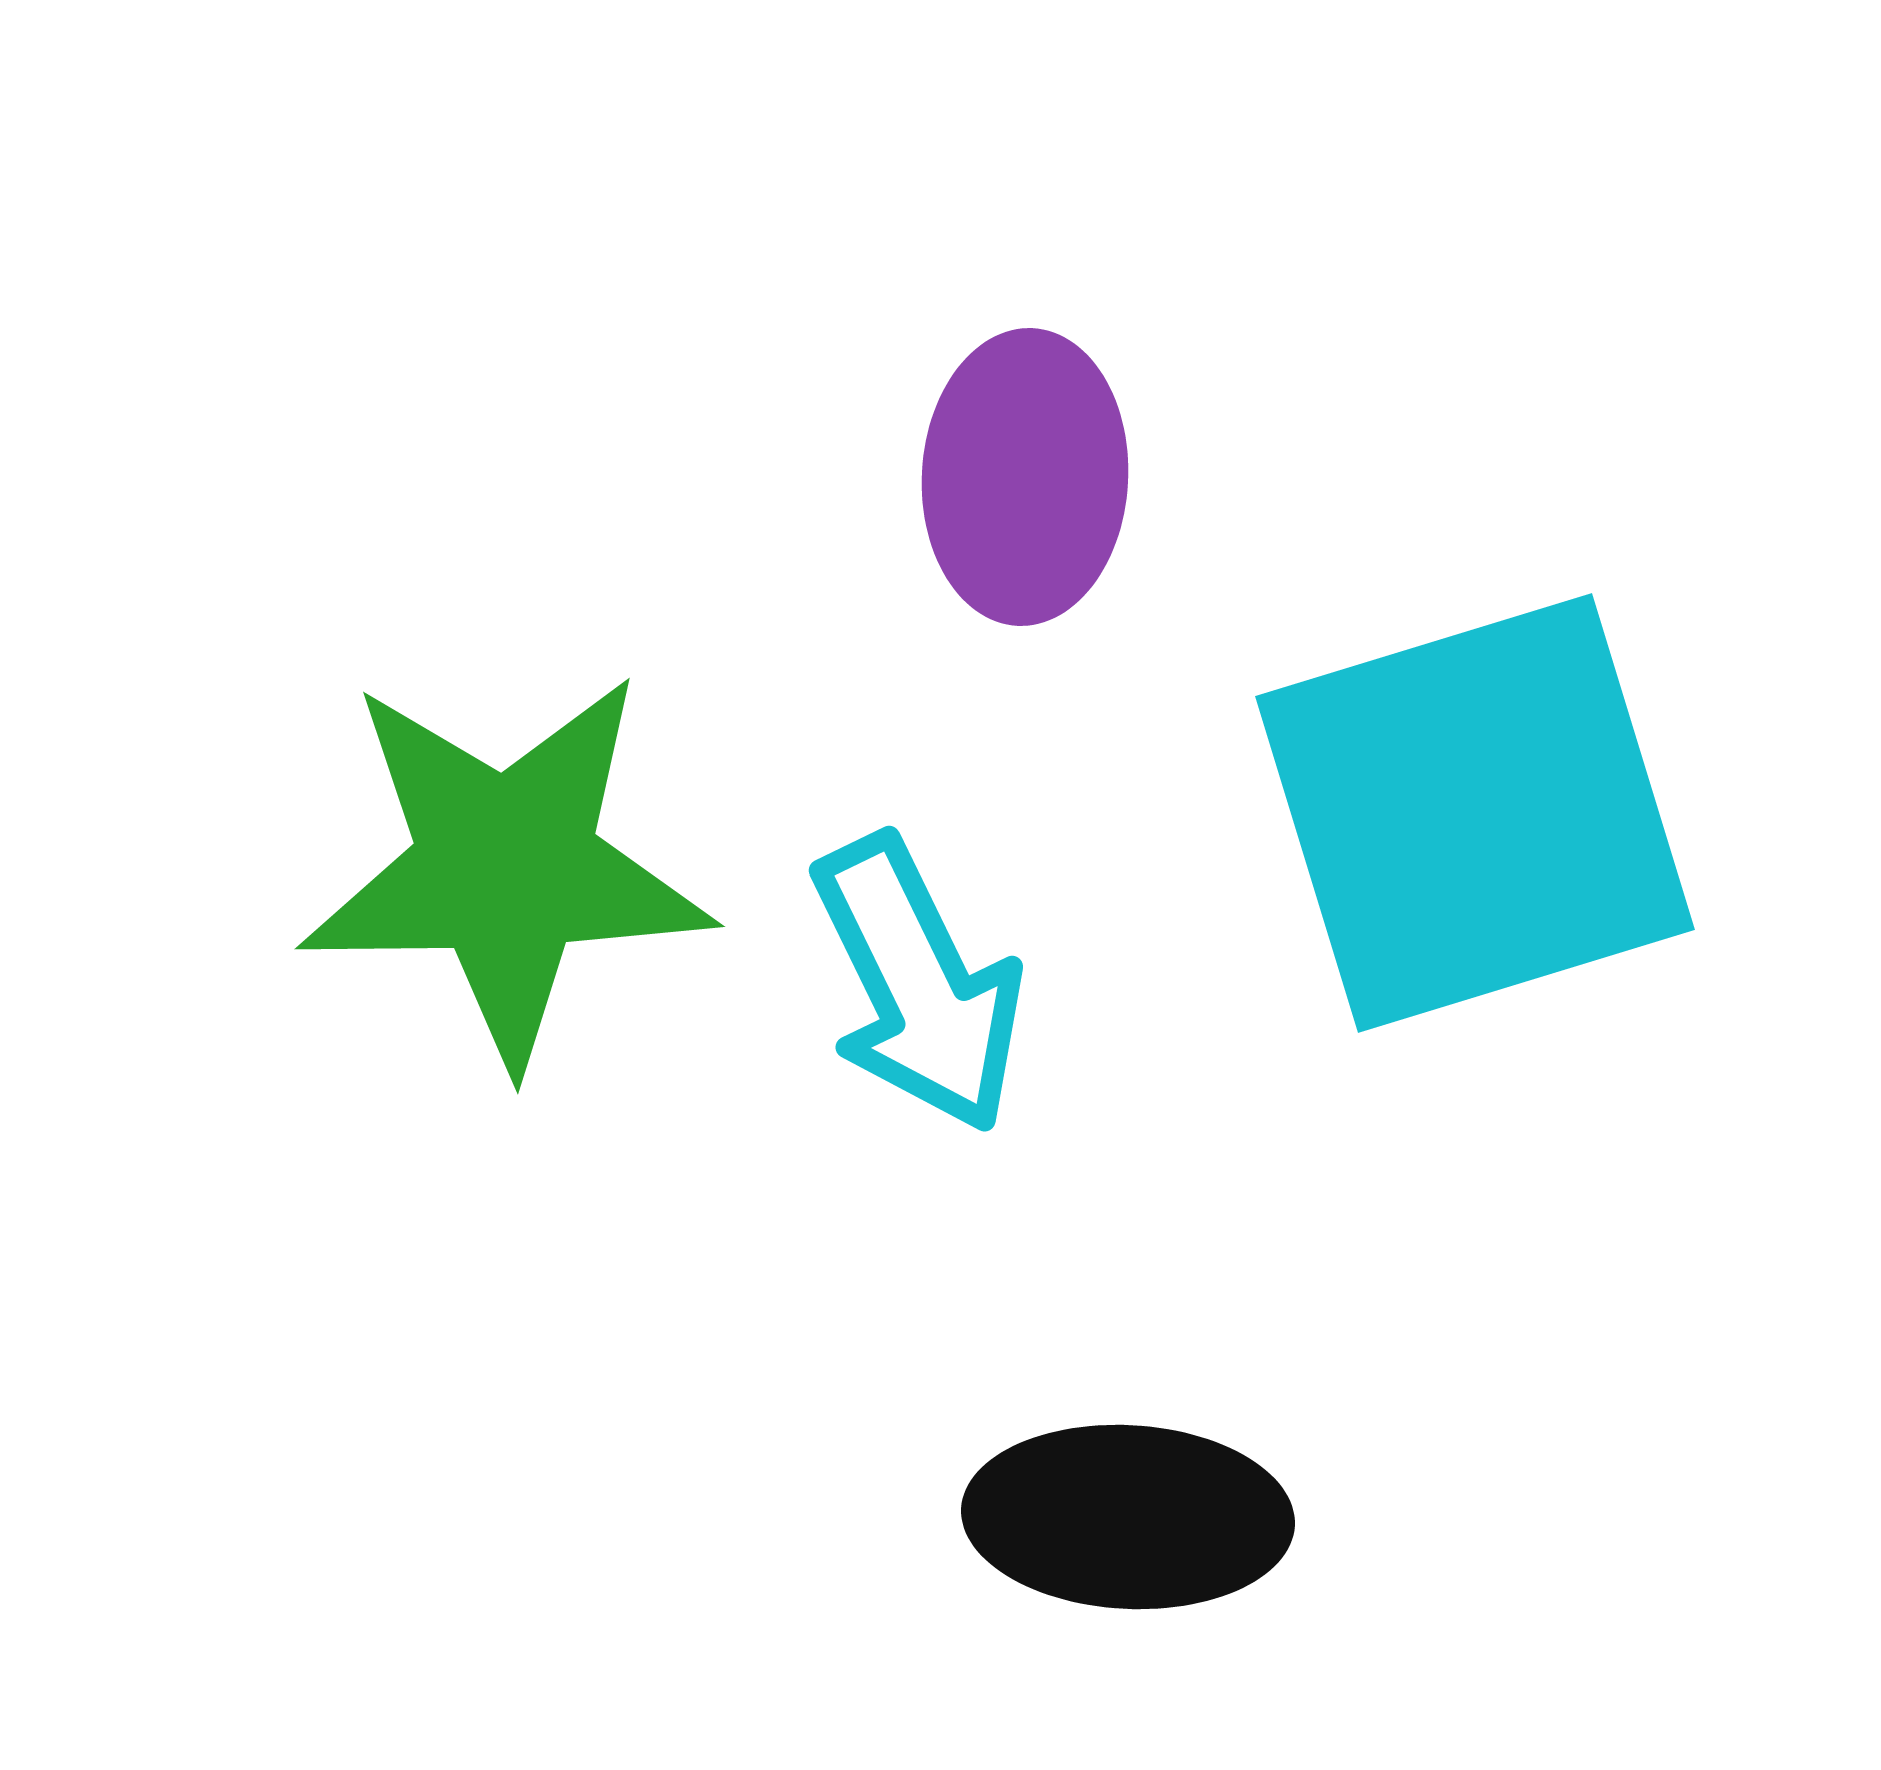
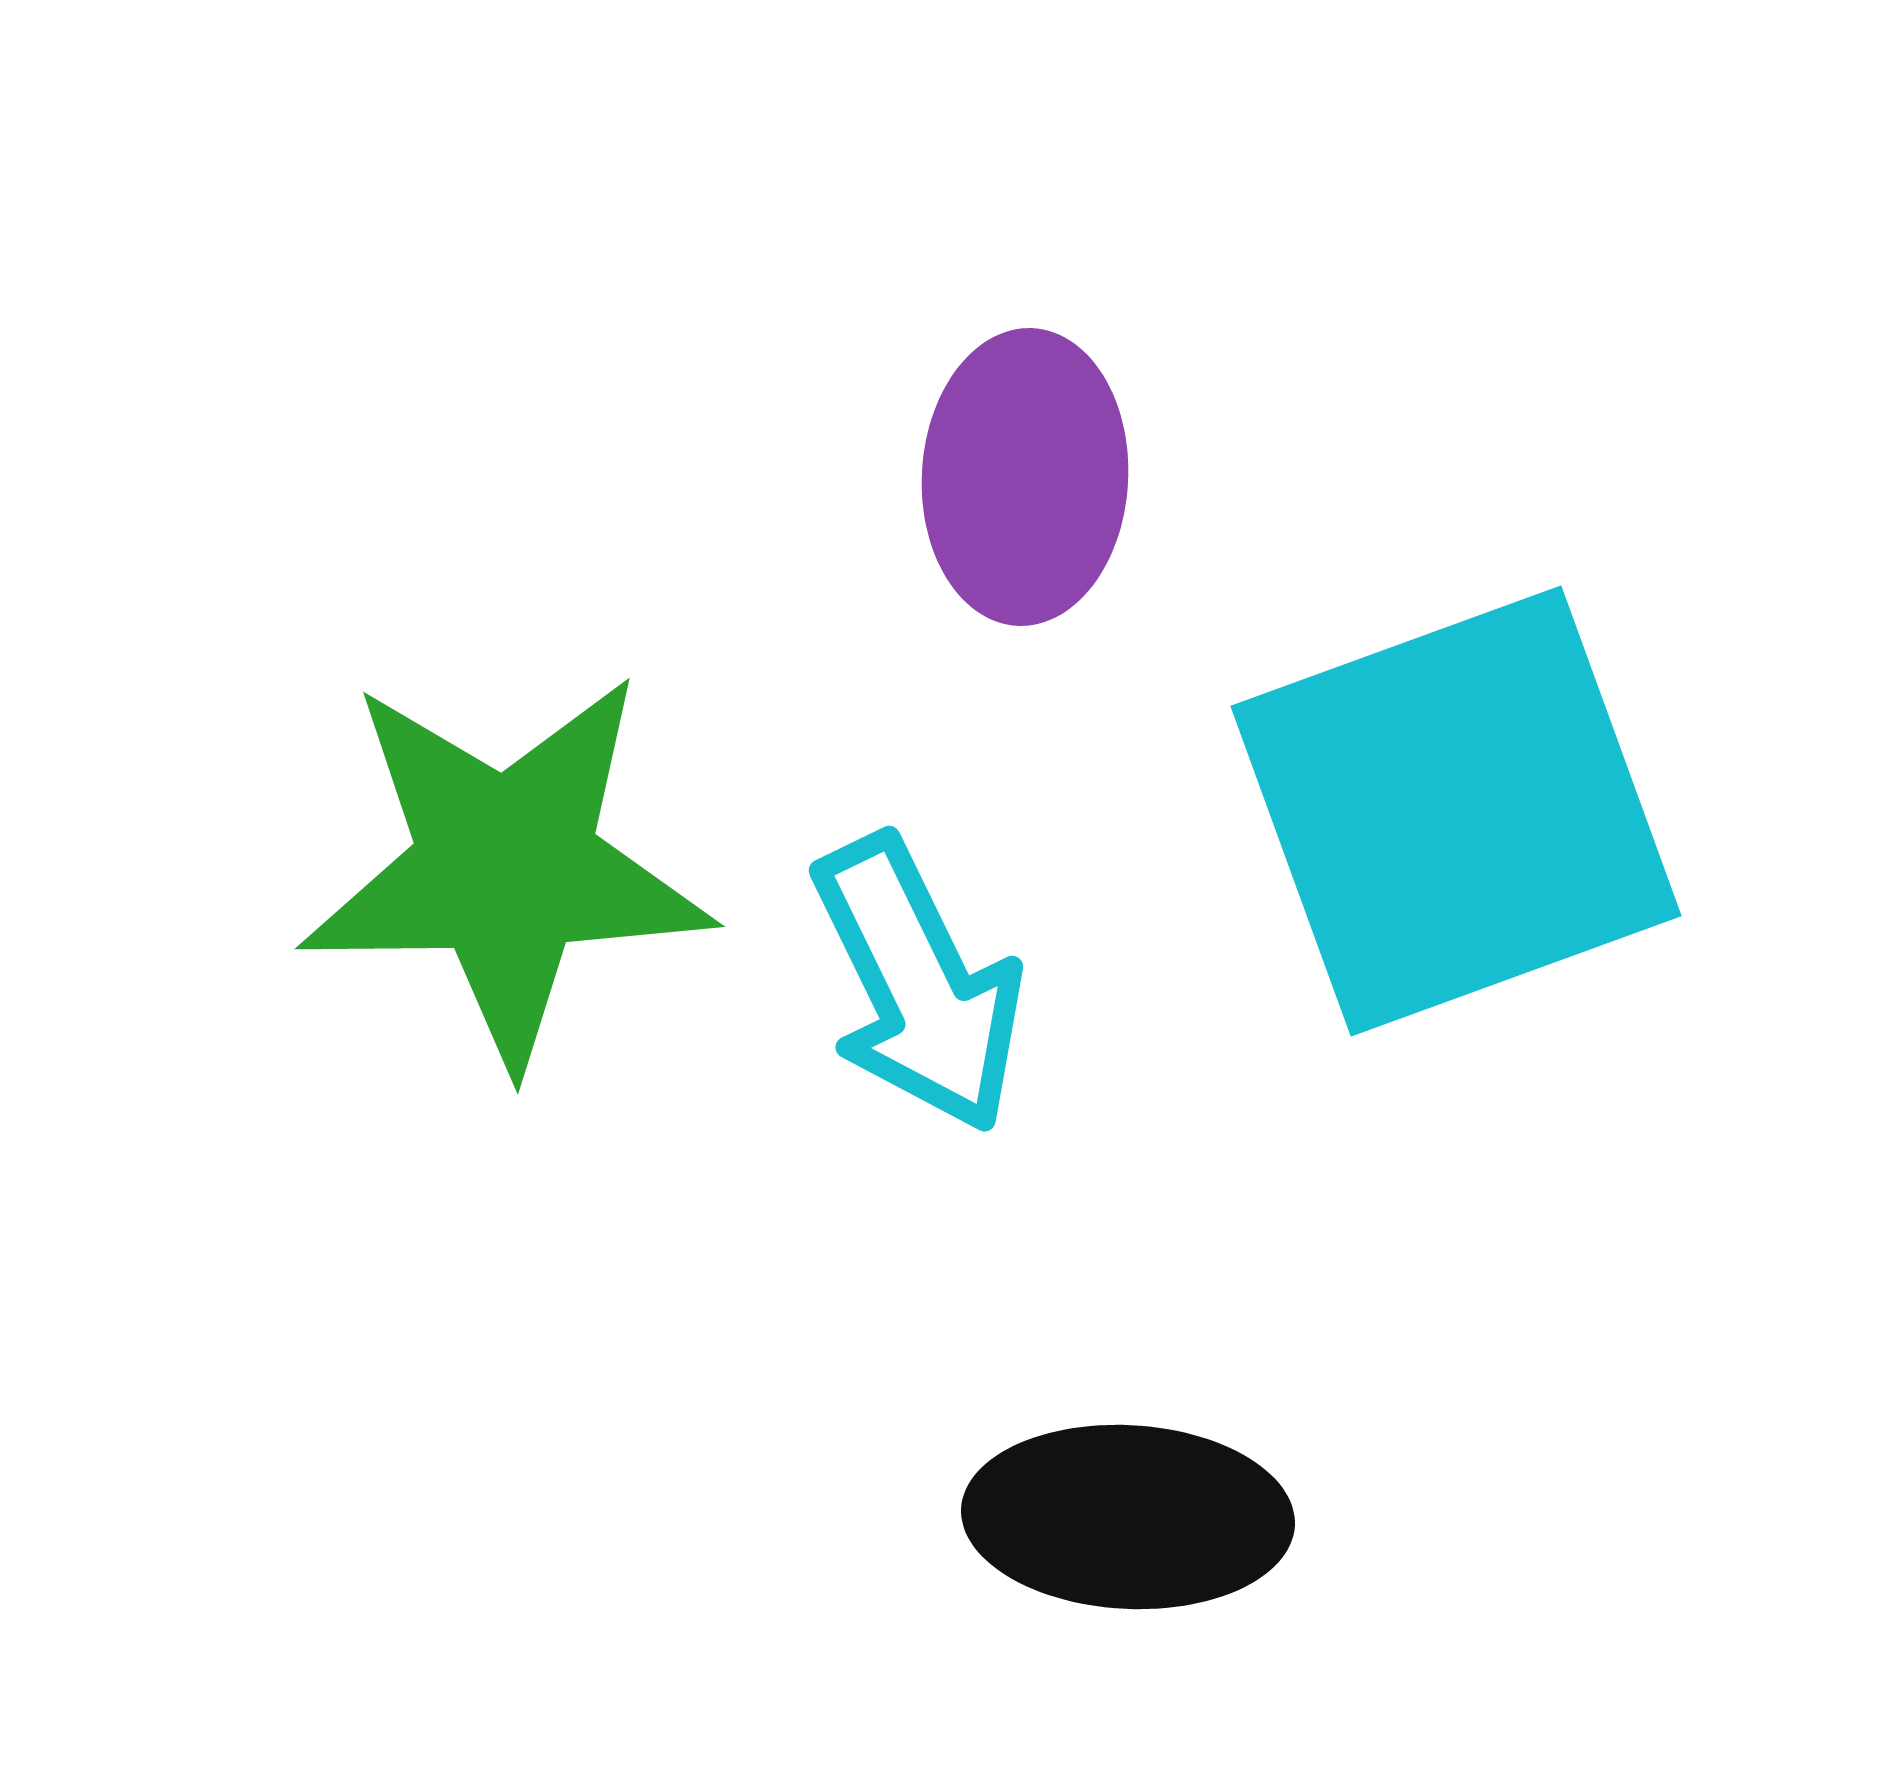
cyan square: moved 19 px left, 2 px up; rotated 3 degrees counterclockwise
